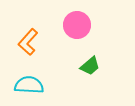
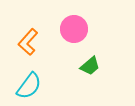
pink circle: moved 3 px left, 4 px down
cyan semicircle: moved 1 px down; rotated 124 degrees clockwise
